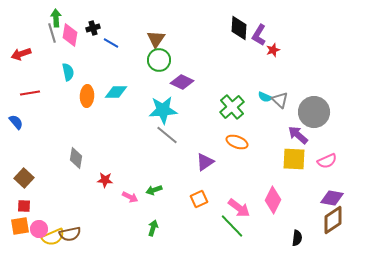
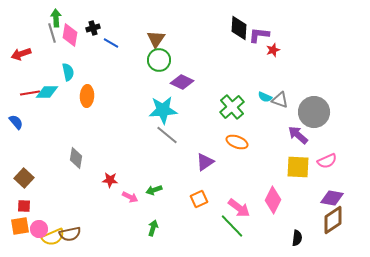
purple L-shape at (259, 35): rotated 65 degrees clockwise
cyan diamond at (116, 92): moved 69 px left
gray triangle at (280, 100): rotated 24 degrees counterclockwise
yellow square at (294, 159): moved 4 px right, 8 px down
red star at (105, 180): moved 5 px right
